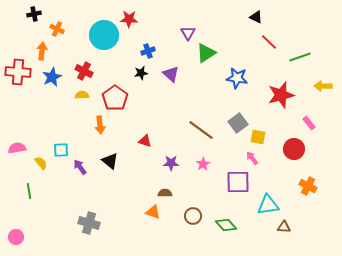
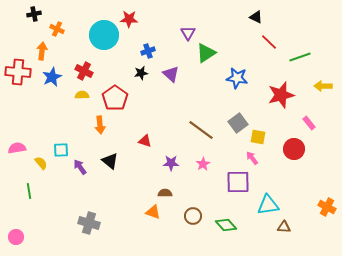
orange cross at (308, 186): moved 19 px right, 21 px down
